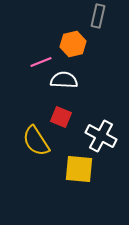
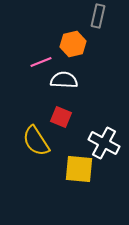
white cross: moved 3 px right, 7 px down
